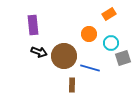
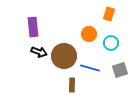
orange rectangle: rotated 40 degrees counterclockwise
purple rectangle: moved 2 px down
gray square: moved 3 px left, 12 px down
